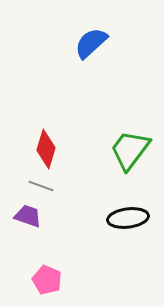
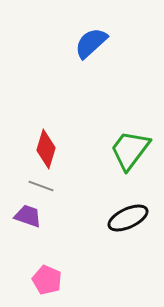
black ellipse: rotated 18 degrees counterclockwise
